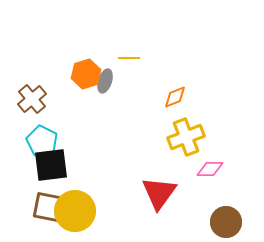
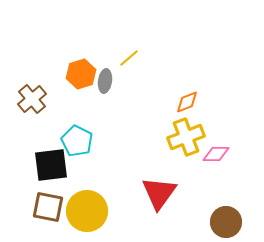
yellow line: rotated 40 degrees counterclockwise
orange hexagon: moved 5 px left
gray ellipse: rotated 10 degrees counterclockwise
orange diamond: moved 12 px right, 5 px down
cyan pentagon: moved 35 px right
pink diamond: moved 6 px right, 15 px up
yellow circle: moved 12 px right
